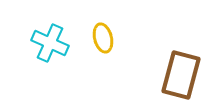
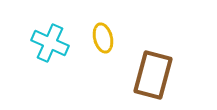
brown rectangle: moved 28 px left
